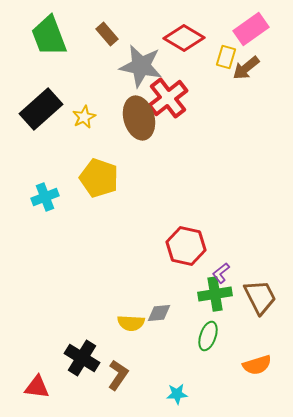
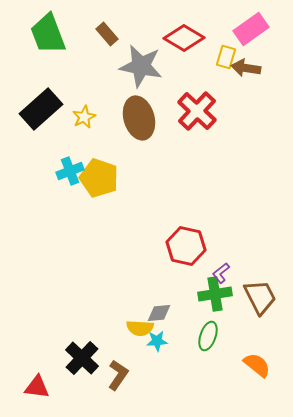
green trapezoid: moved 1 px left, 2 px up
brown arrow: rotated 48 degrees clockwise
red cross: moved 29 px right, 13 px down; rotated 9 degrees counterclockwise
cyan cross: moved 25 px right, 26 px up
yellow semicircle: moved 9 px right, 5 px down
black cross: rotated 12 degrees clockwise
orange semicircle: rotated 124 degrees counterclockwise
cyan star: moved 20 px left, 53 px up
